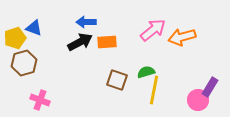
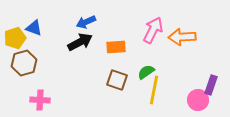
blue arrow: rotated 24 degrees counterclockwise
pink arrow: rotated 24 degrees counterclockwise
orange arrow: rotated 12 degrees clockwise
orange rectangle: moved 9 px right, 5 px down
green semicircle: rotated 18 degrees counterclockwise
purple rectangle: moved 1 px right, 2 px up; rotated 12 degrees counterclockwise
pink cross: rotated 18 degrees counterclockwise
